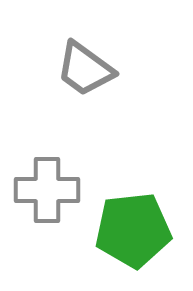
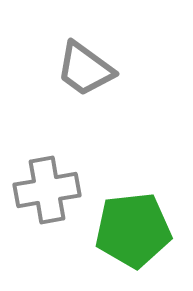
gray cross: rotated 10 degrees counterclockwise
